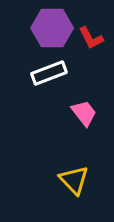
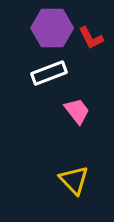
pink trapezoid: moved 7 px left, 2 px up
